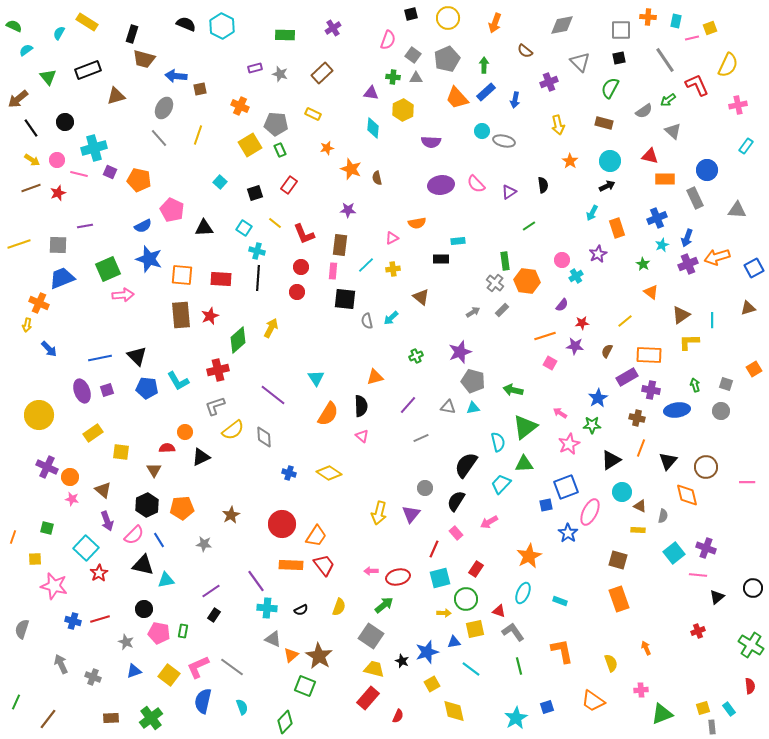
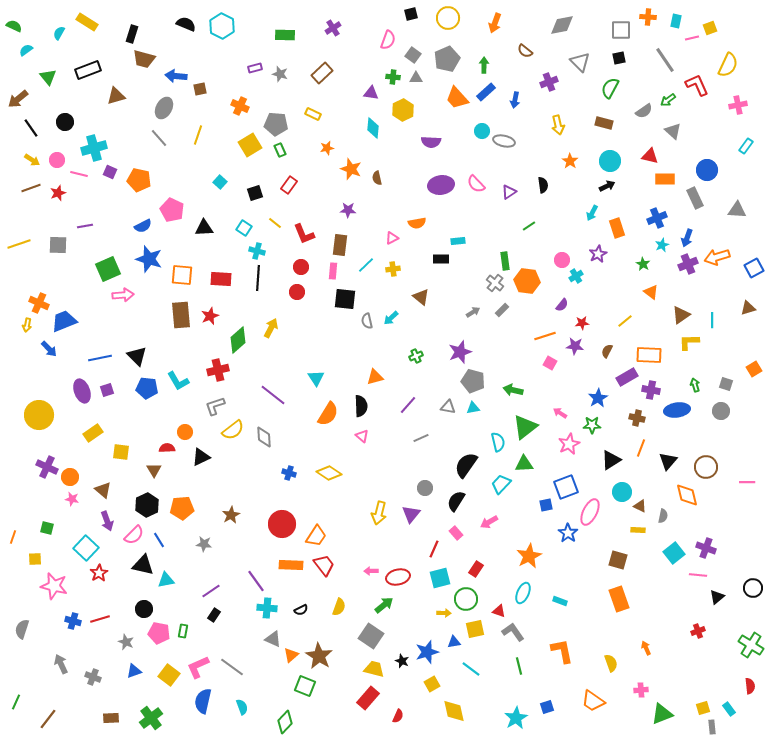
blue trapezoid at (62, 278): moved 2 px right, 43 px down
